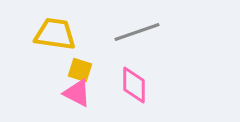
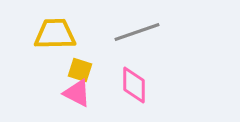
yellow trapezoid: rotated 9 degrees counterclockwise
